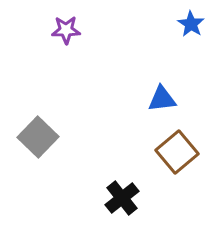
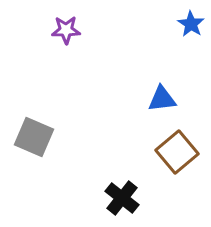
gray square: moved 4 px left; rotated 21 degrees counterclockwise
black cross: rotated 12 degrees counterclockwise
